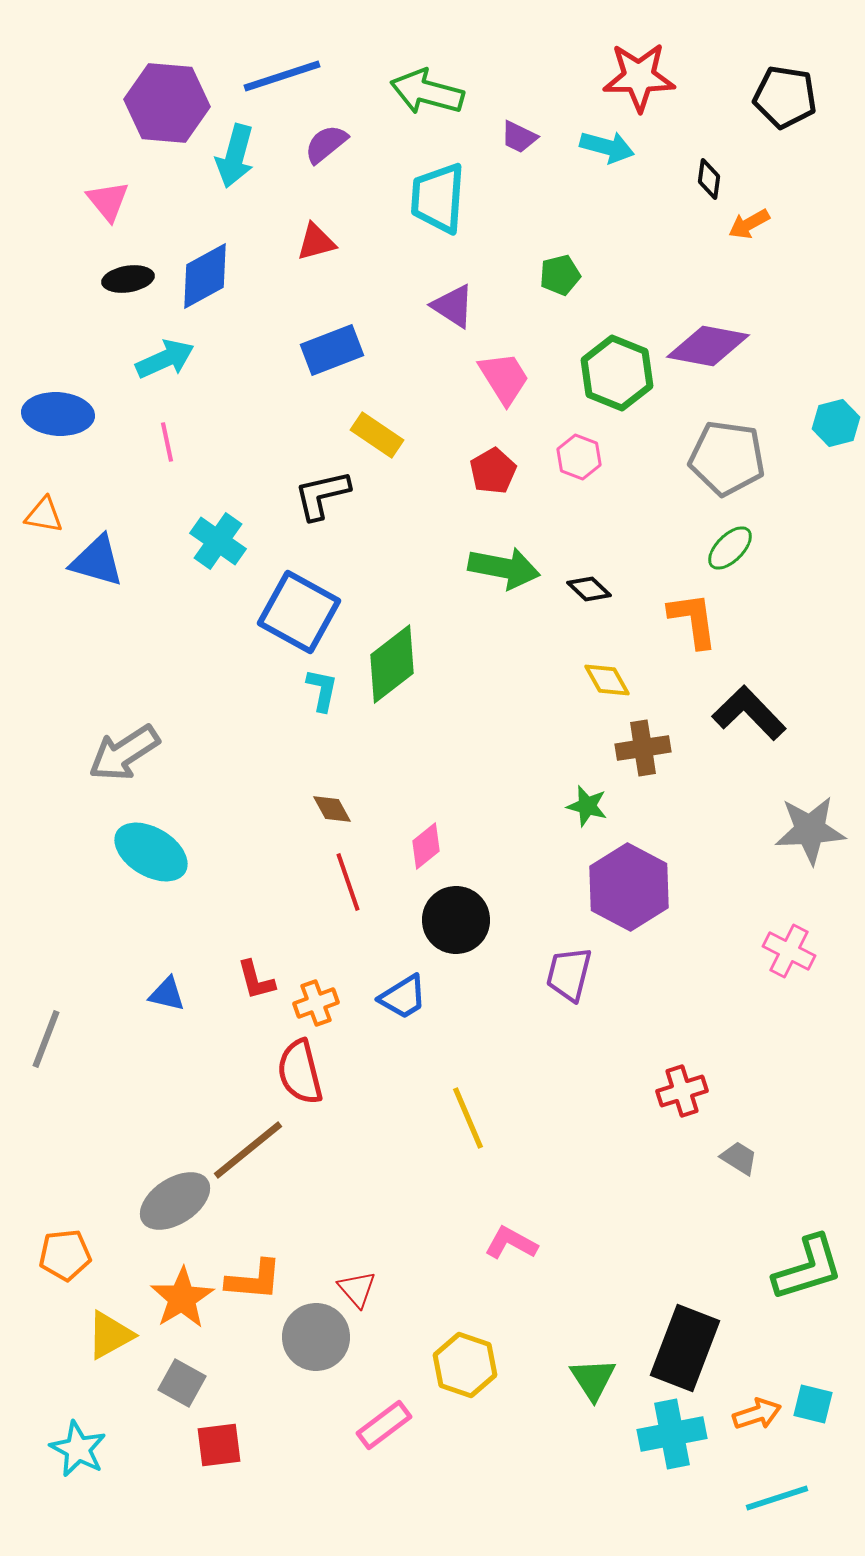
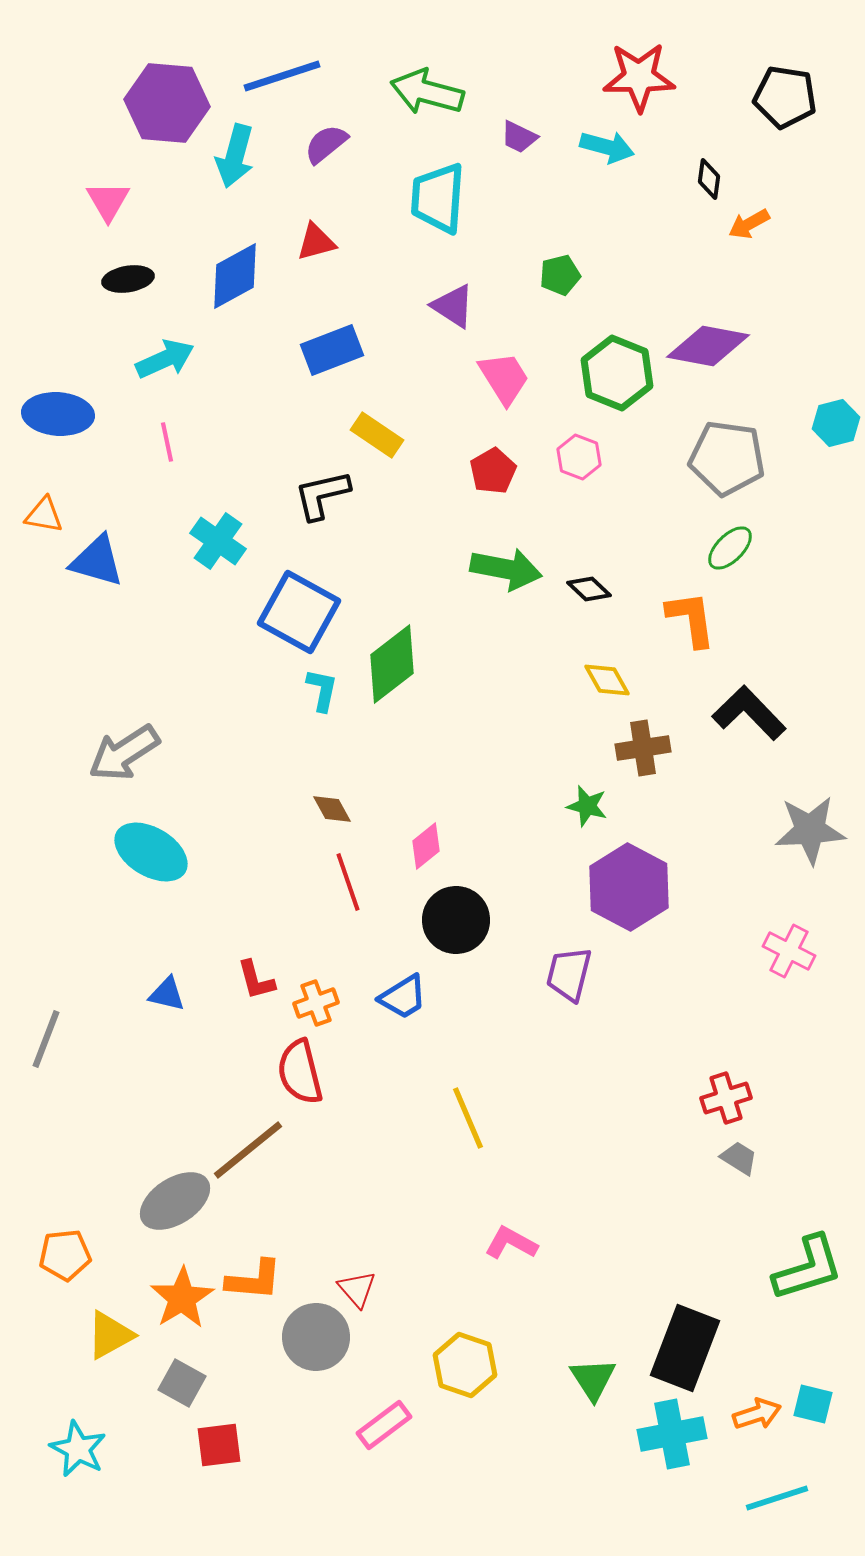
pink triangle at (108, 201): rotated 9 degrees clockwise
blue diamond at (205, 276): moved 30 px right
green arrow at (504, 568): moved 2 px right, 1 px down
orange L-shape at (693, 620): moved 2 px left, 1 px up
red cross at (682, 1091): moved 44 px right, 7 px down
